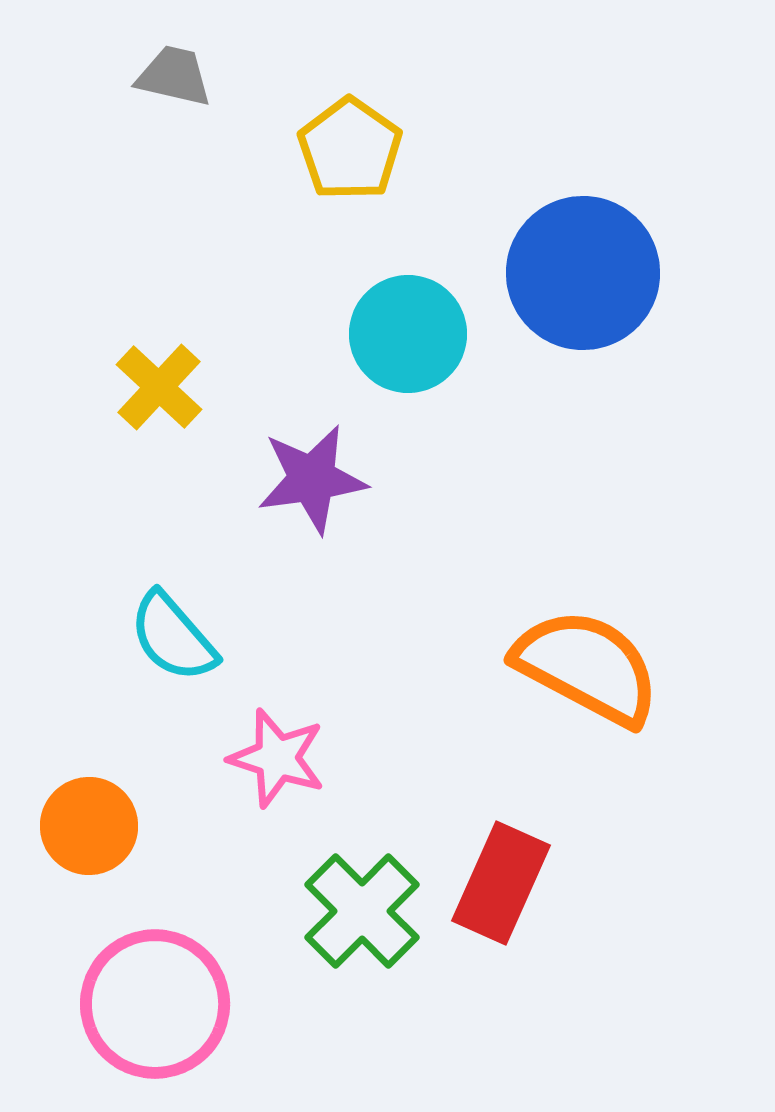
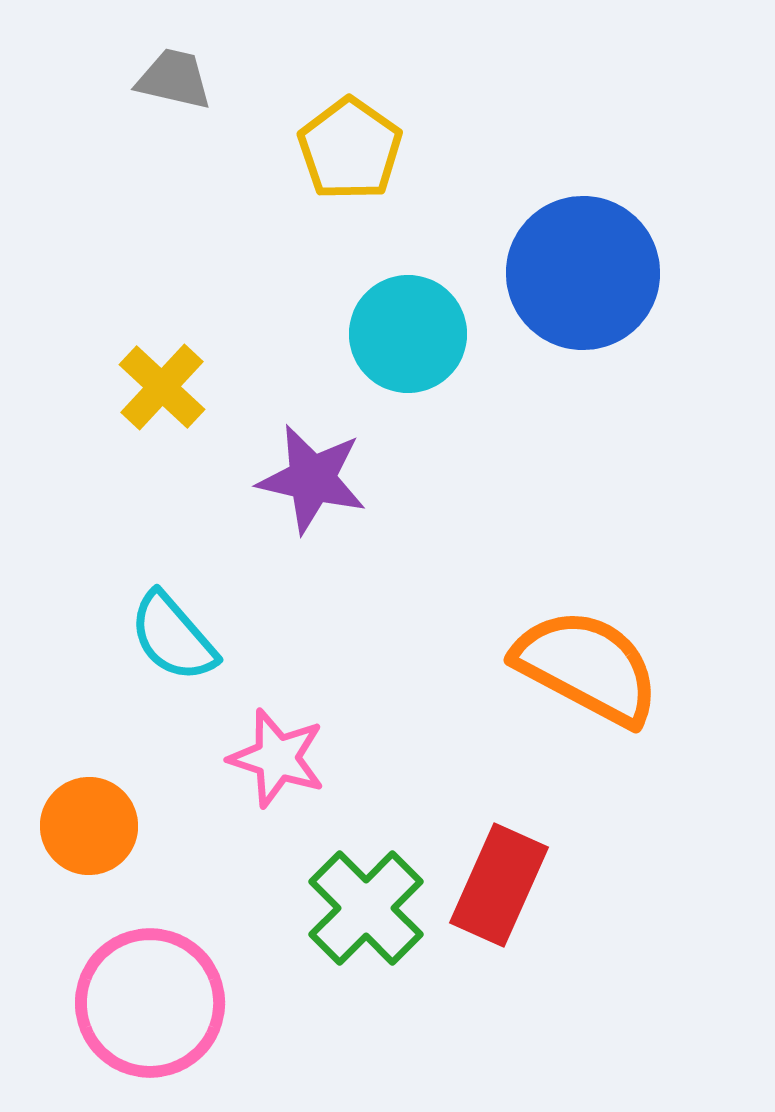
gray trapezoid: moved 3 px down
yellow cross: moved 3 px right
purple star: rotated 21 degrees clockwise
red rectangle: moved 2 px left, 2 px down
green cross: moved 4 px right, 3 px up
pink circle: moved 5 px left, 1 px up
